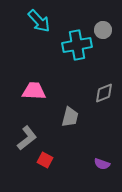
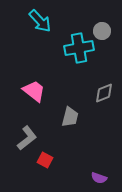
cyan arrow: moved 1 px right
gray circle: moved 1 px left, 1 px down
cyan cross: moved 2 px right, 3 px down
pink trapezoid: rotated 35 degrees clockwise
purple semicircle: moved 3 px left, 14 px down
